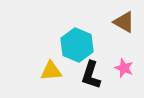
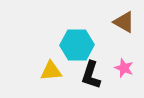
cyan hexagon: rotated 24 degrees counterclockwise
